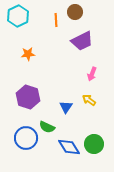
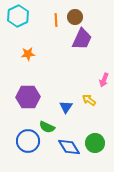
brown circle: moved 5 px down
purple trapezoid: moved 2 px up; rotated 40 degrees counterclockwise
pink arrow: moved 12 px right, 6 px down
purple hexagon: rotated 20 degrees counterclockwise
blue circle: moved 2 px right, 3 px down
green circle: moved 1 px right, 1 px up
